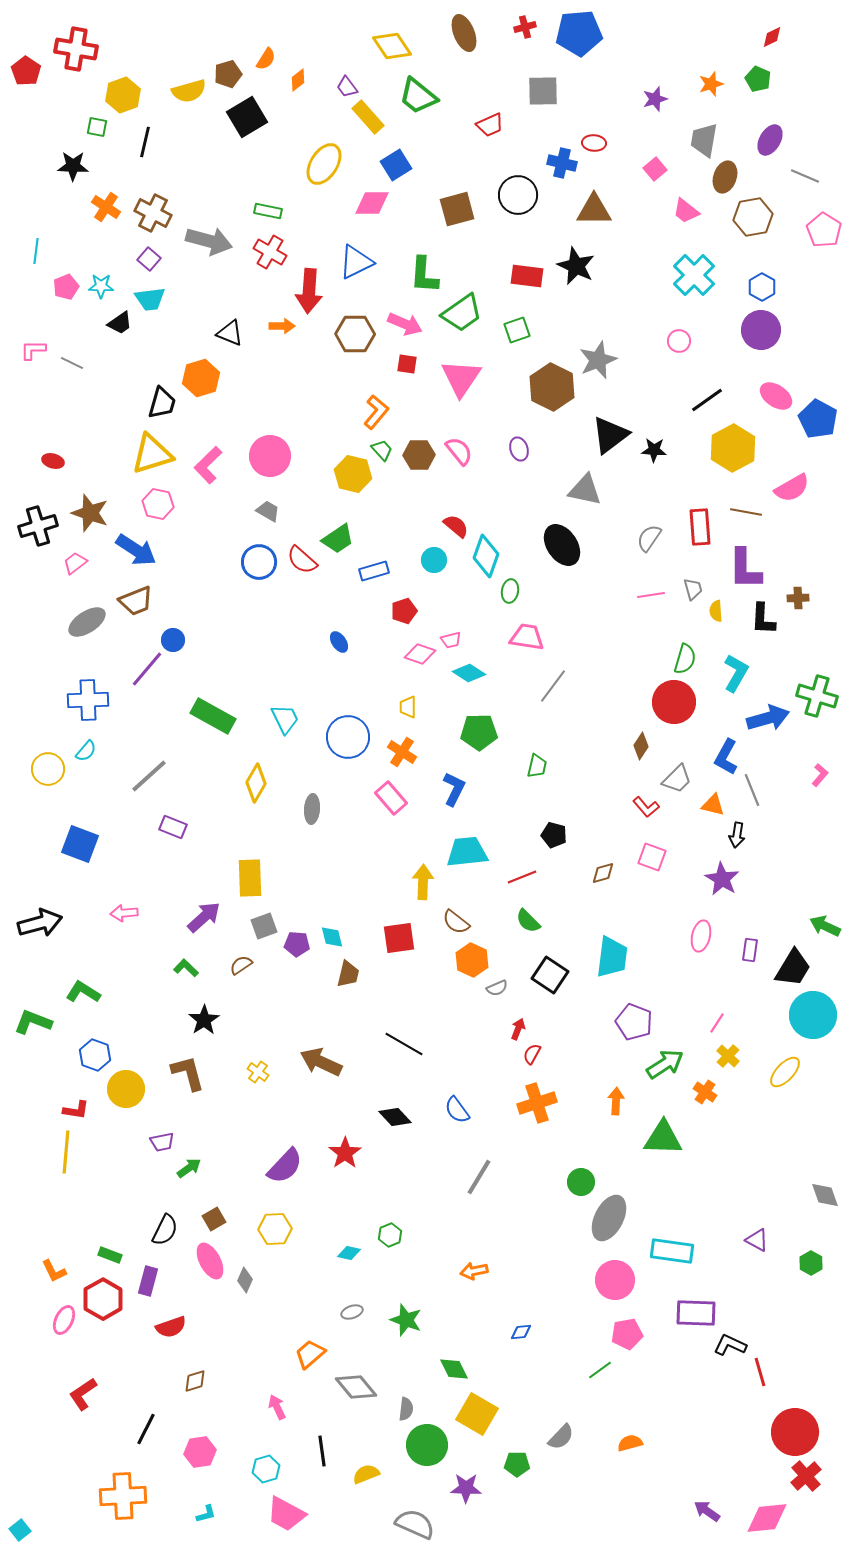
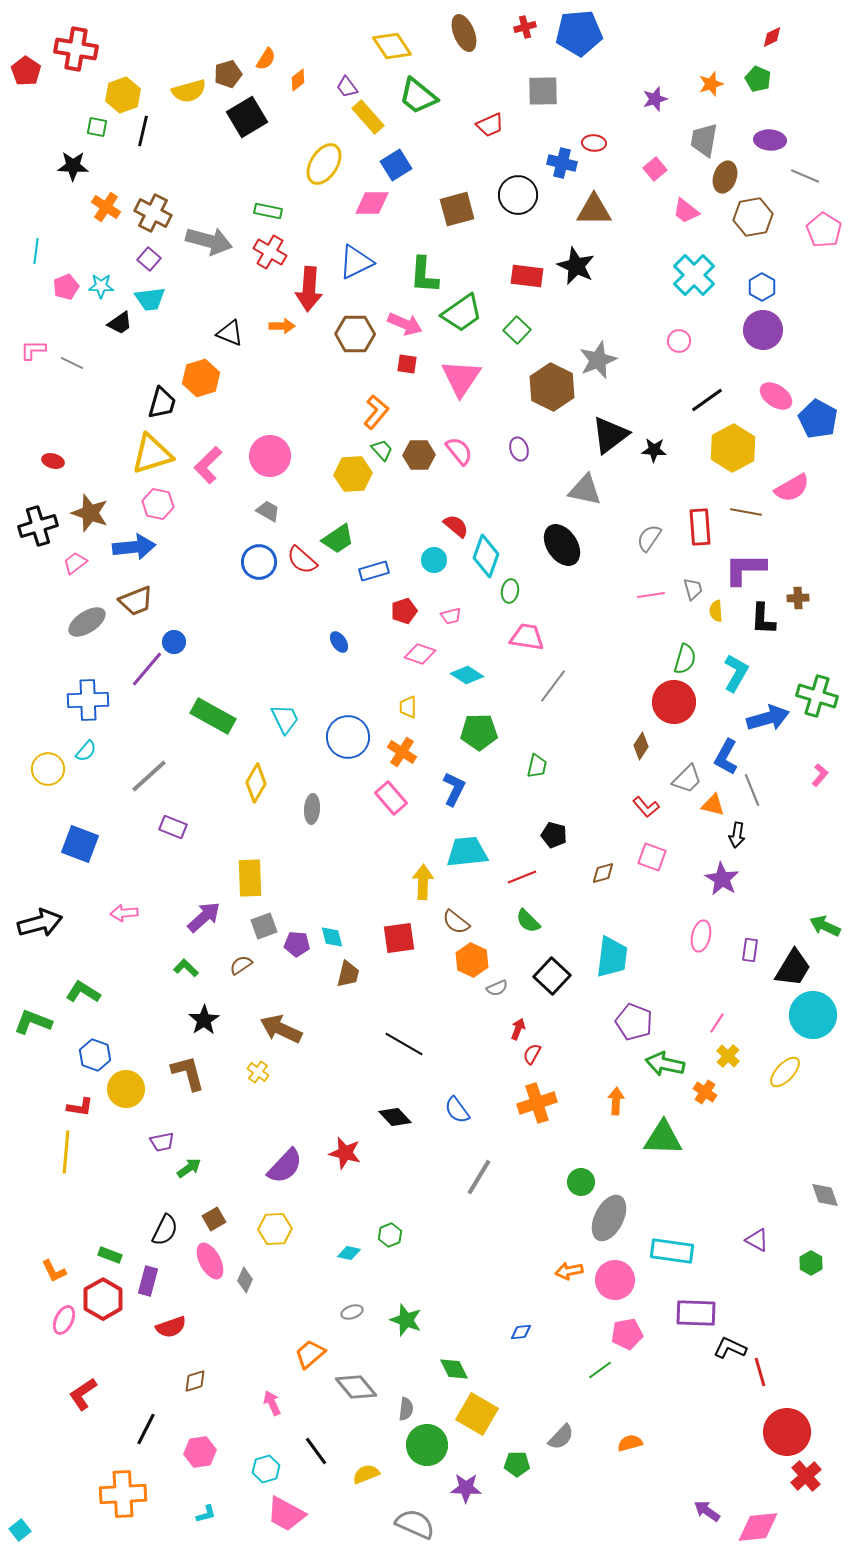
purple ellipse at (770, 140): rotated 64 degrees clockwise
black line at (145, 142): moved 2 px left, 11 px up
red arrow at (309, 291): moved 2 px up
green square at (517, 330): rotated 28 degrees counterclockwise
purple circle at (761, 330): moved 2 px right
yellow hexagon at (353, 474): rotated 18 degrees counterclockwise
blue arrow at (136, 550): moved 2 px left, 3 px up; rotated 39 degrees counterclockwise
purple L-shape at (745, 569): rotated 90 degrees clockwise
blue circle at (173, 640): moved 1 px right, 2 px down
pink trapezoid at (451, 640): moved 24 px up
cyan diamond at (469, 673): moved 2 px left, 2 px down
gray trapezoid at (677, 779): moved 10 px right
black square at (550, 975): moved 2 px right, 1 px down; rotated 9 degrees clockwise
brown arrow at (321, 1062): moved 40 px left, 33 px up
green arrow at (665, 1064): rotated 135 degrees counterclockwise
red L-shape at (76, 1110): moved 4 px right, 3 px up
red star at (345, 1153): rotated 24 degrees counterclockwise
orange arrow at (474, 1271): moved 95 px right
black L-shape at (730, 1345): moved 3 px down
pink arrow at (277, 1407): moved 5 px left, 4 px up
red circle at (795, 1432): moved 8 px left
black line at (322, 1451): moved 6 px left; rotated 28 degrees counterclockwise
orange cross at (123, 1496): moved 2 px up
pink diamond at (767, 1518): moved 9 px left, 9 px down
